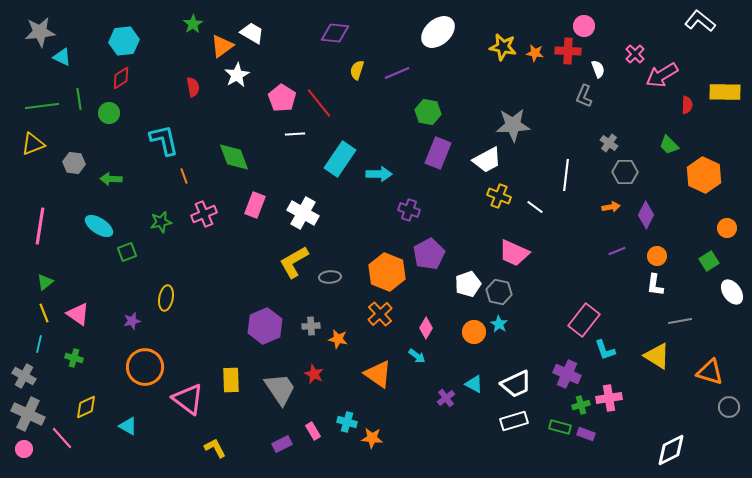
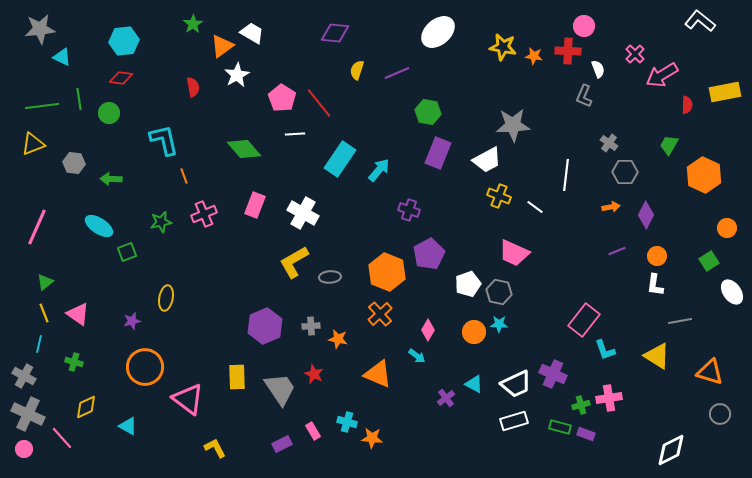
gray star at (40, 32): moved 3 px up
orange star at (535, 53): moved 1 px left, 3 px down
red diamond at (121, 78): rotated 40 degrees clockwise
yellow rectangle at (725, 92): rotated 12 degrees counterclockwise
green trapezoid at (669, 145): rotated 75 degrees clockwise
green diamond at (234, 157): moved 10 px right, 8 px up; rotated 20 degrees counterclockwise
cyan arrow at (379, 174): moved 4 px up; rotated 50 degrees counterclockwise
pink line at (40, 226): moved 3 px left, 1 px down; rotated 15 degrees clockwise
cyan star at (499, 324): rotated 30 degrees counterclockwise
pink diamond at (426, 328): moved 2 px right, 2 px down
green cross at (74, 358): moved 4 px down
orange triangle at (378, 374): rotated 12 degrees counterclockwise
purple cross at (567, 374): moved 14 px left
yellow rectangle at (231, 380): moved 6 px right, 3 px up
gray circle at (729, 407): moved 9 px left, 7 px down
